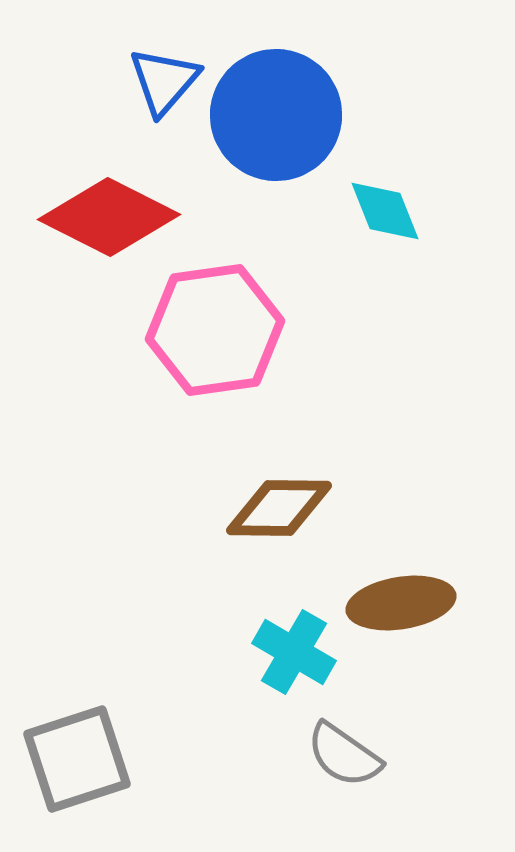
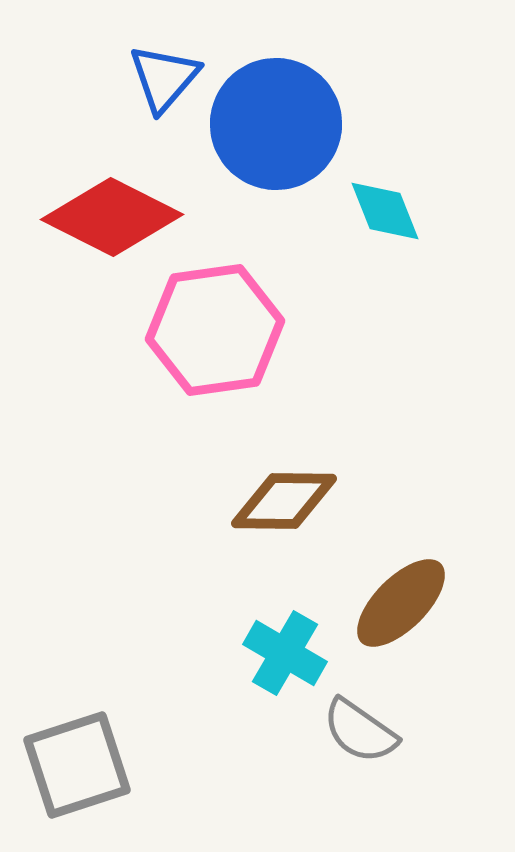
blue triangle: moved 3 px up
blue circle: moved 9 px down
red diamond: moved 3 px right
brown diamond: moved 5 px right, 7 px up
brown ellipse: rotated 36 degrees counterclockwise
cyan cross: moved 9 px left, 1 px down
gray semicircle: moved 16 px right, 24 px up
gray square: moved 6 px down
